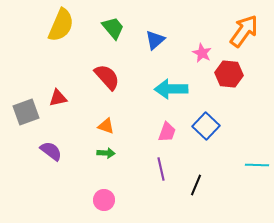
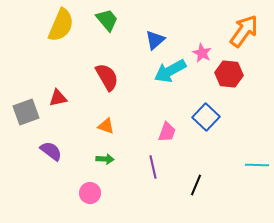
green trapezoid: moved 6 px left, 8 px up
red semicircle: rotated 12 degrees clockwise
cyan arrow: moved 1 px left, 18 px up; rotated 28 degrees counterclockwise
blue square: moved 9 px up
green arrow: moved 1 px left, 6 px down
purple line: moved 8 px left, 2 px up
pink circle: moved 14 px left, 7 px up
